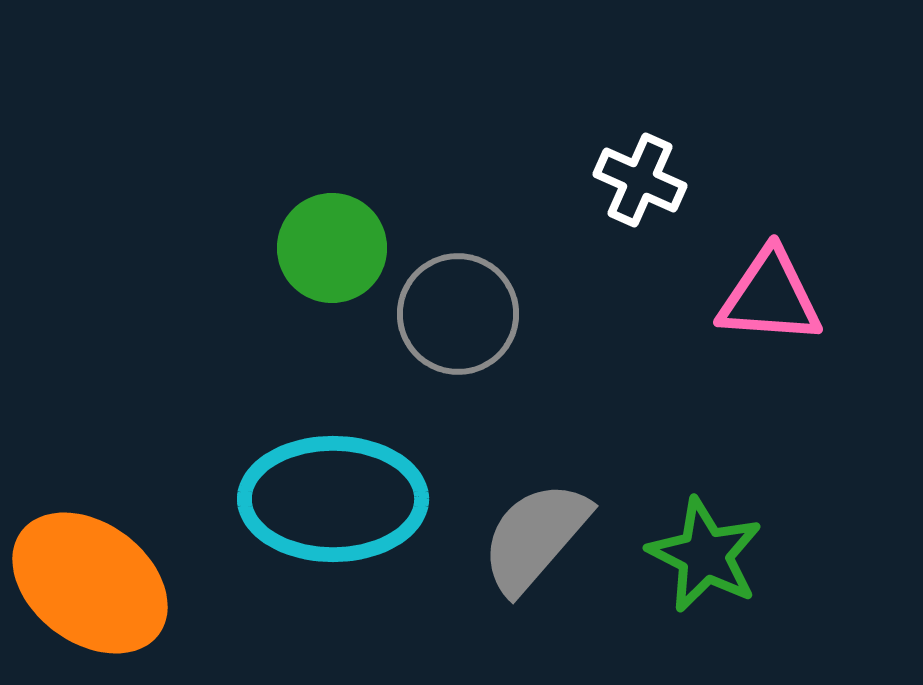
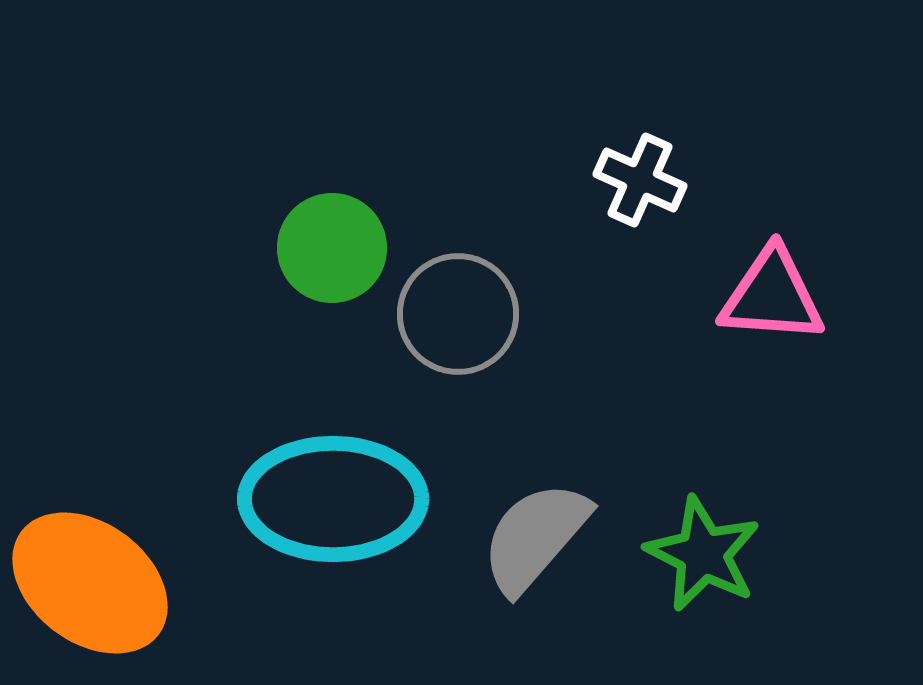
pink triangle: moved 2 px right, 1 px up
green star: moved 2 px left, 1 px up
